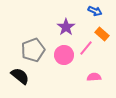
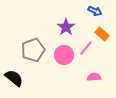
black semicircle: moved 6 px left, 2 px down
